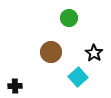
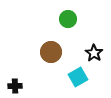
green circle: moved 1 px left, 1 px down
cyan square: rotated 12 degrees clockwise
